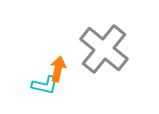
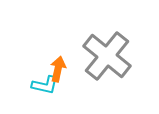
gray cross: moved 3 px right, 7 px down
